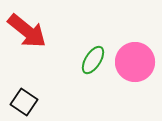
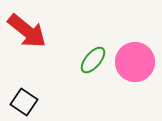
green ellipse: rotated 8 degrees clockwise
